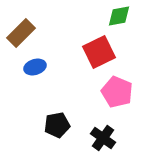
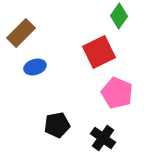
green diamond: rotated 45 degrees counterclockwise
pink pentagon: moved 1 px down
